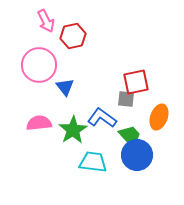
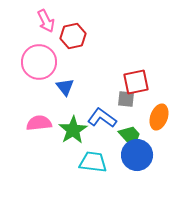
pink circle: moved 3 px up
